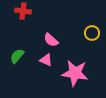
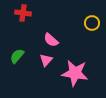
red cross: moved 2 px down
yellow circle: moved 10 px up
pink triangle: rotated 48 degrees clockwise
